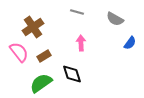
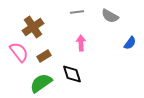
gray line: rotated 24 degrees counterclockwise
gray semicircle: moved 5 px left, 3 px up
